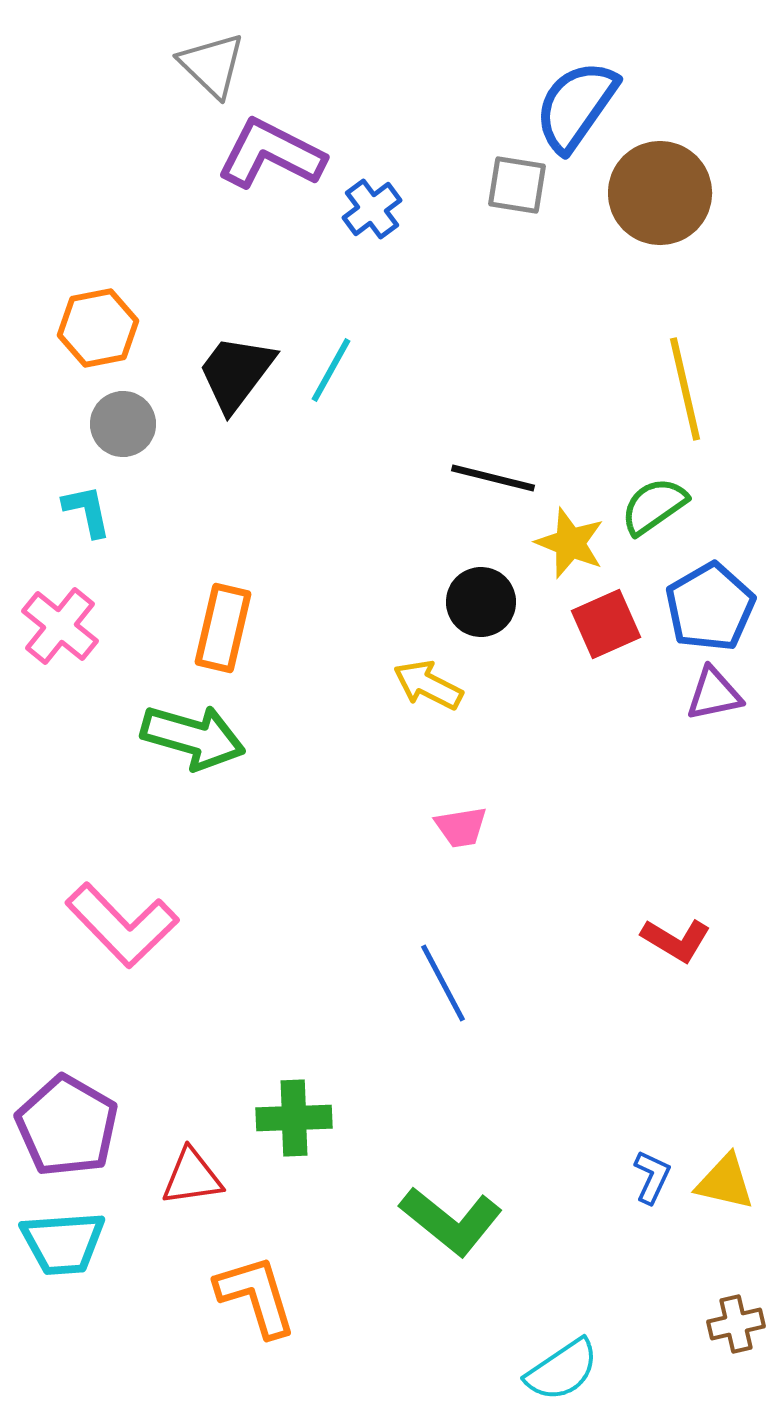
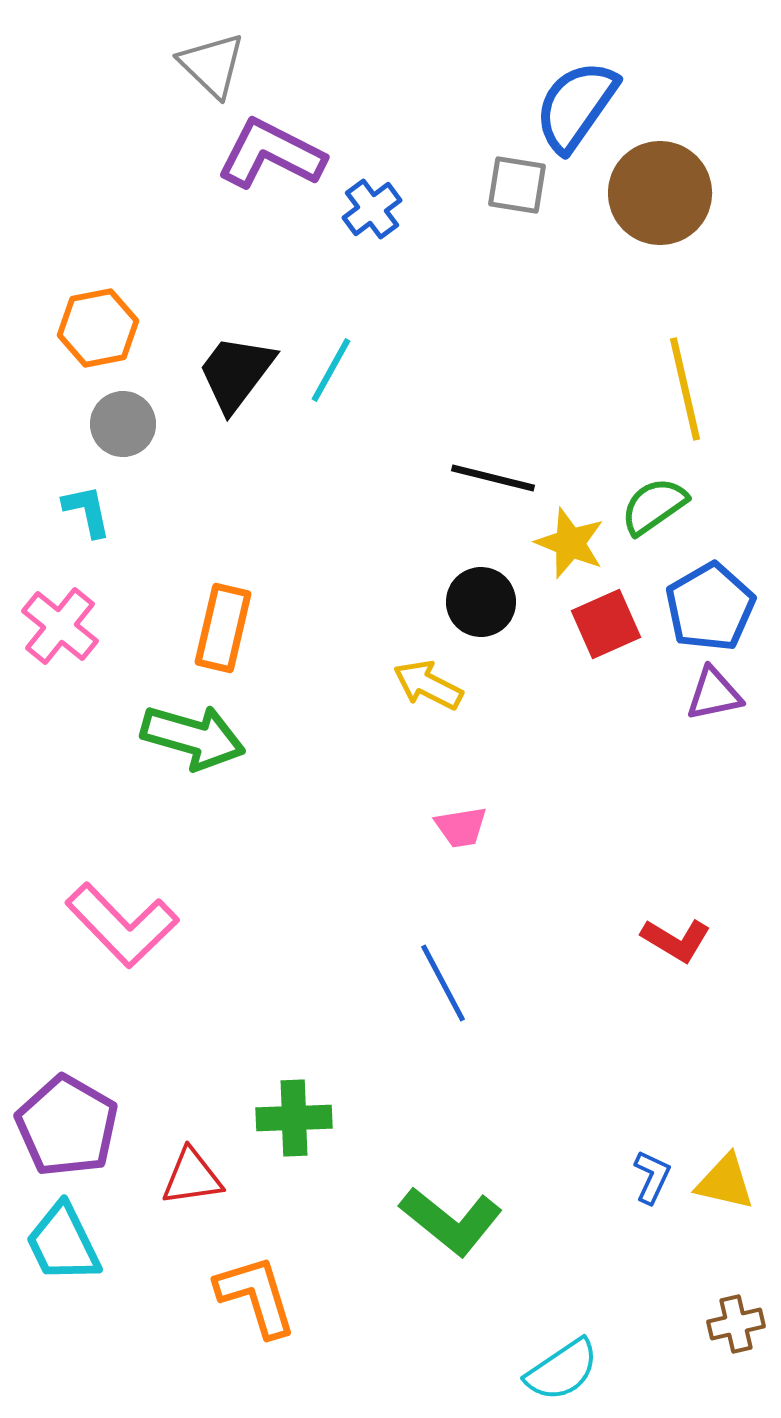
cyan trapezoid: rotated 68 degrees clockwise
